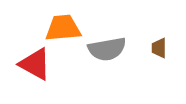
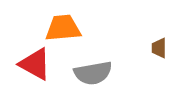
gray semicircle: moved 14 px left, 24 px down
